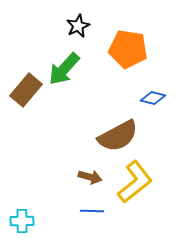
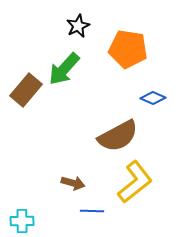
blue diamond: rotated 10 degrees clockwise
brown arrow: moved 17 px left, 6 px down
